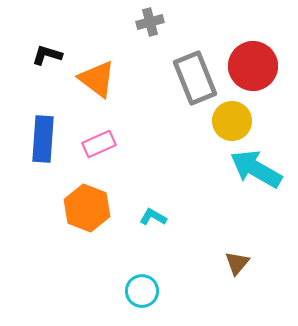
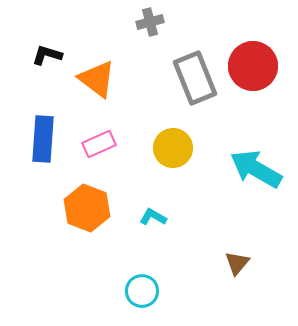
yellow circle: moved 59 px left, 27 px down
